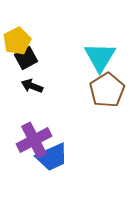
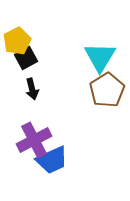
black arrow: moved 3 px down; rotated 125 degrees counterclockwise
blue trapezoid: moved 3 px down
